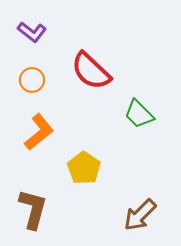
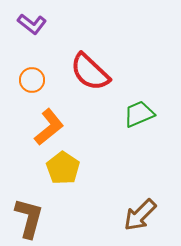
purple L-shape: moved 8 px up
red semicircle: moved 1 px left, 1 px down
green trapezoid: rotated 112 degrees clockwise
orange L-shape: moved 10 px right, 5 px up
yellow pentagon: moved 21 px left
brown L-shape: moved 4 px left, 9 px down
